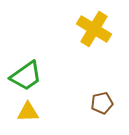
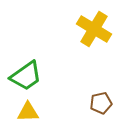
brown pentagon: moved 1 px left
